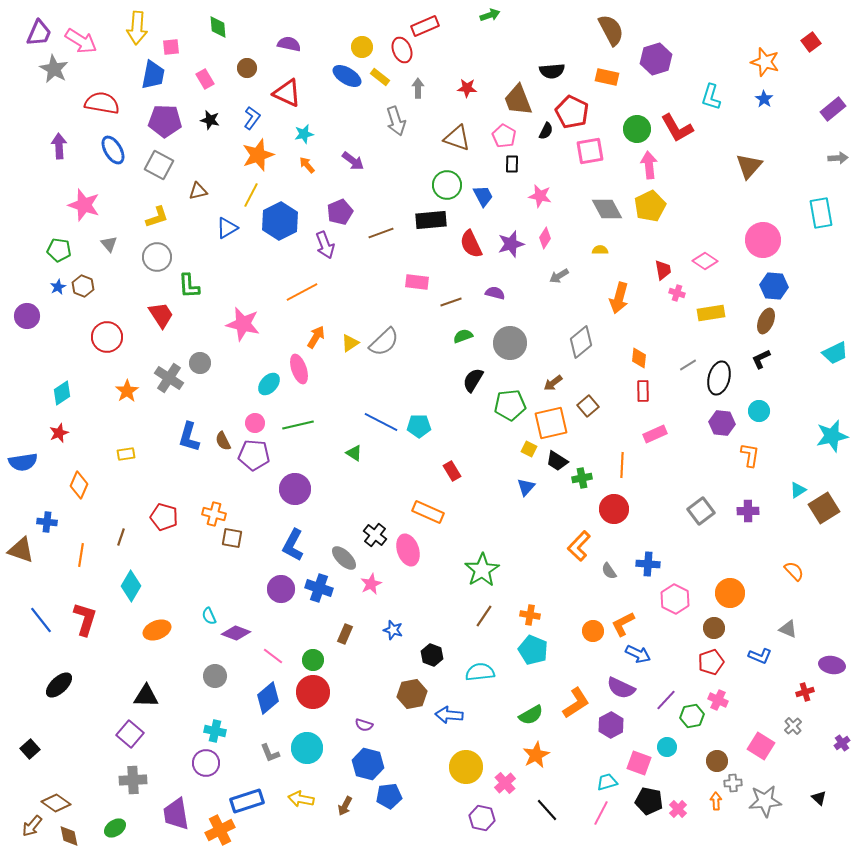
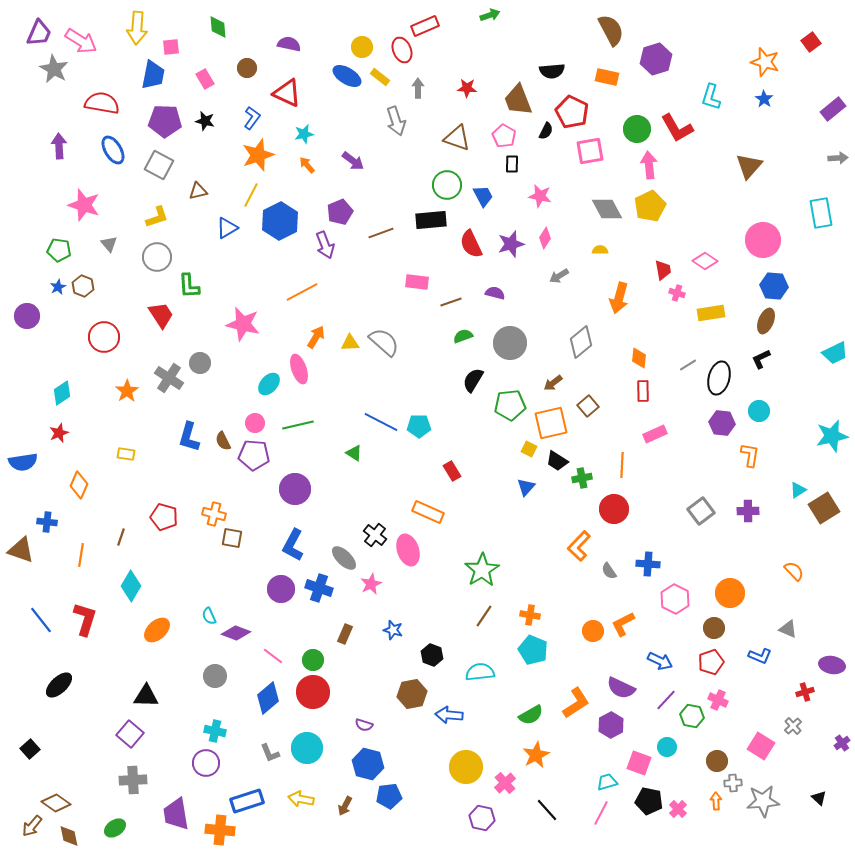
black star at (210, 120): moved 5 px left, 1 px down
red circle at (107, 337): moved 3 px left
gray semicircle at (384, 342): rotated 96 degrees counterclockwise
yellow triangle at (350, 343): rotated 30 degrees clockwise
yellow rectangle at (126, 454): rotated 18 degrees clockwise
orange ellipse at (157, 630): rotated 20 degrees counterclockwise
blue arrow at (638, 654): moved 22 px right, 7 px down
green hexagon at (692, 716): rotated 20 degrees clockwise
gray star at (765, 801): moved 2 px left
orange cross at (220, 830): rotated 32 degrees clockwise
